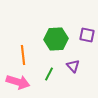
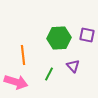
green hexagon: moved 3 px right, 1 px up
pink arrow: moved 2 px left
